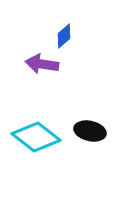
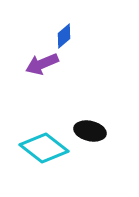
purple arrow: rotated 32 degrees counterclockwise
cyan diamond: moved 8 px right, 11 px down
